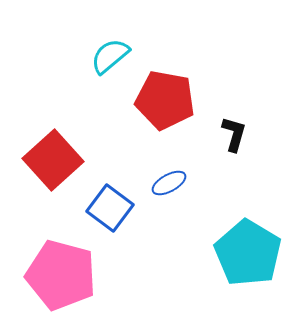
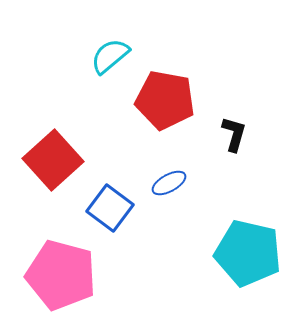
cyan pentagon: rotated 18 degrees counterclockwise
